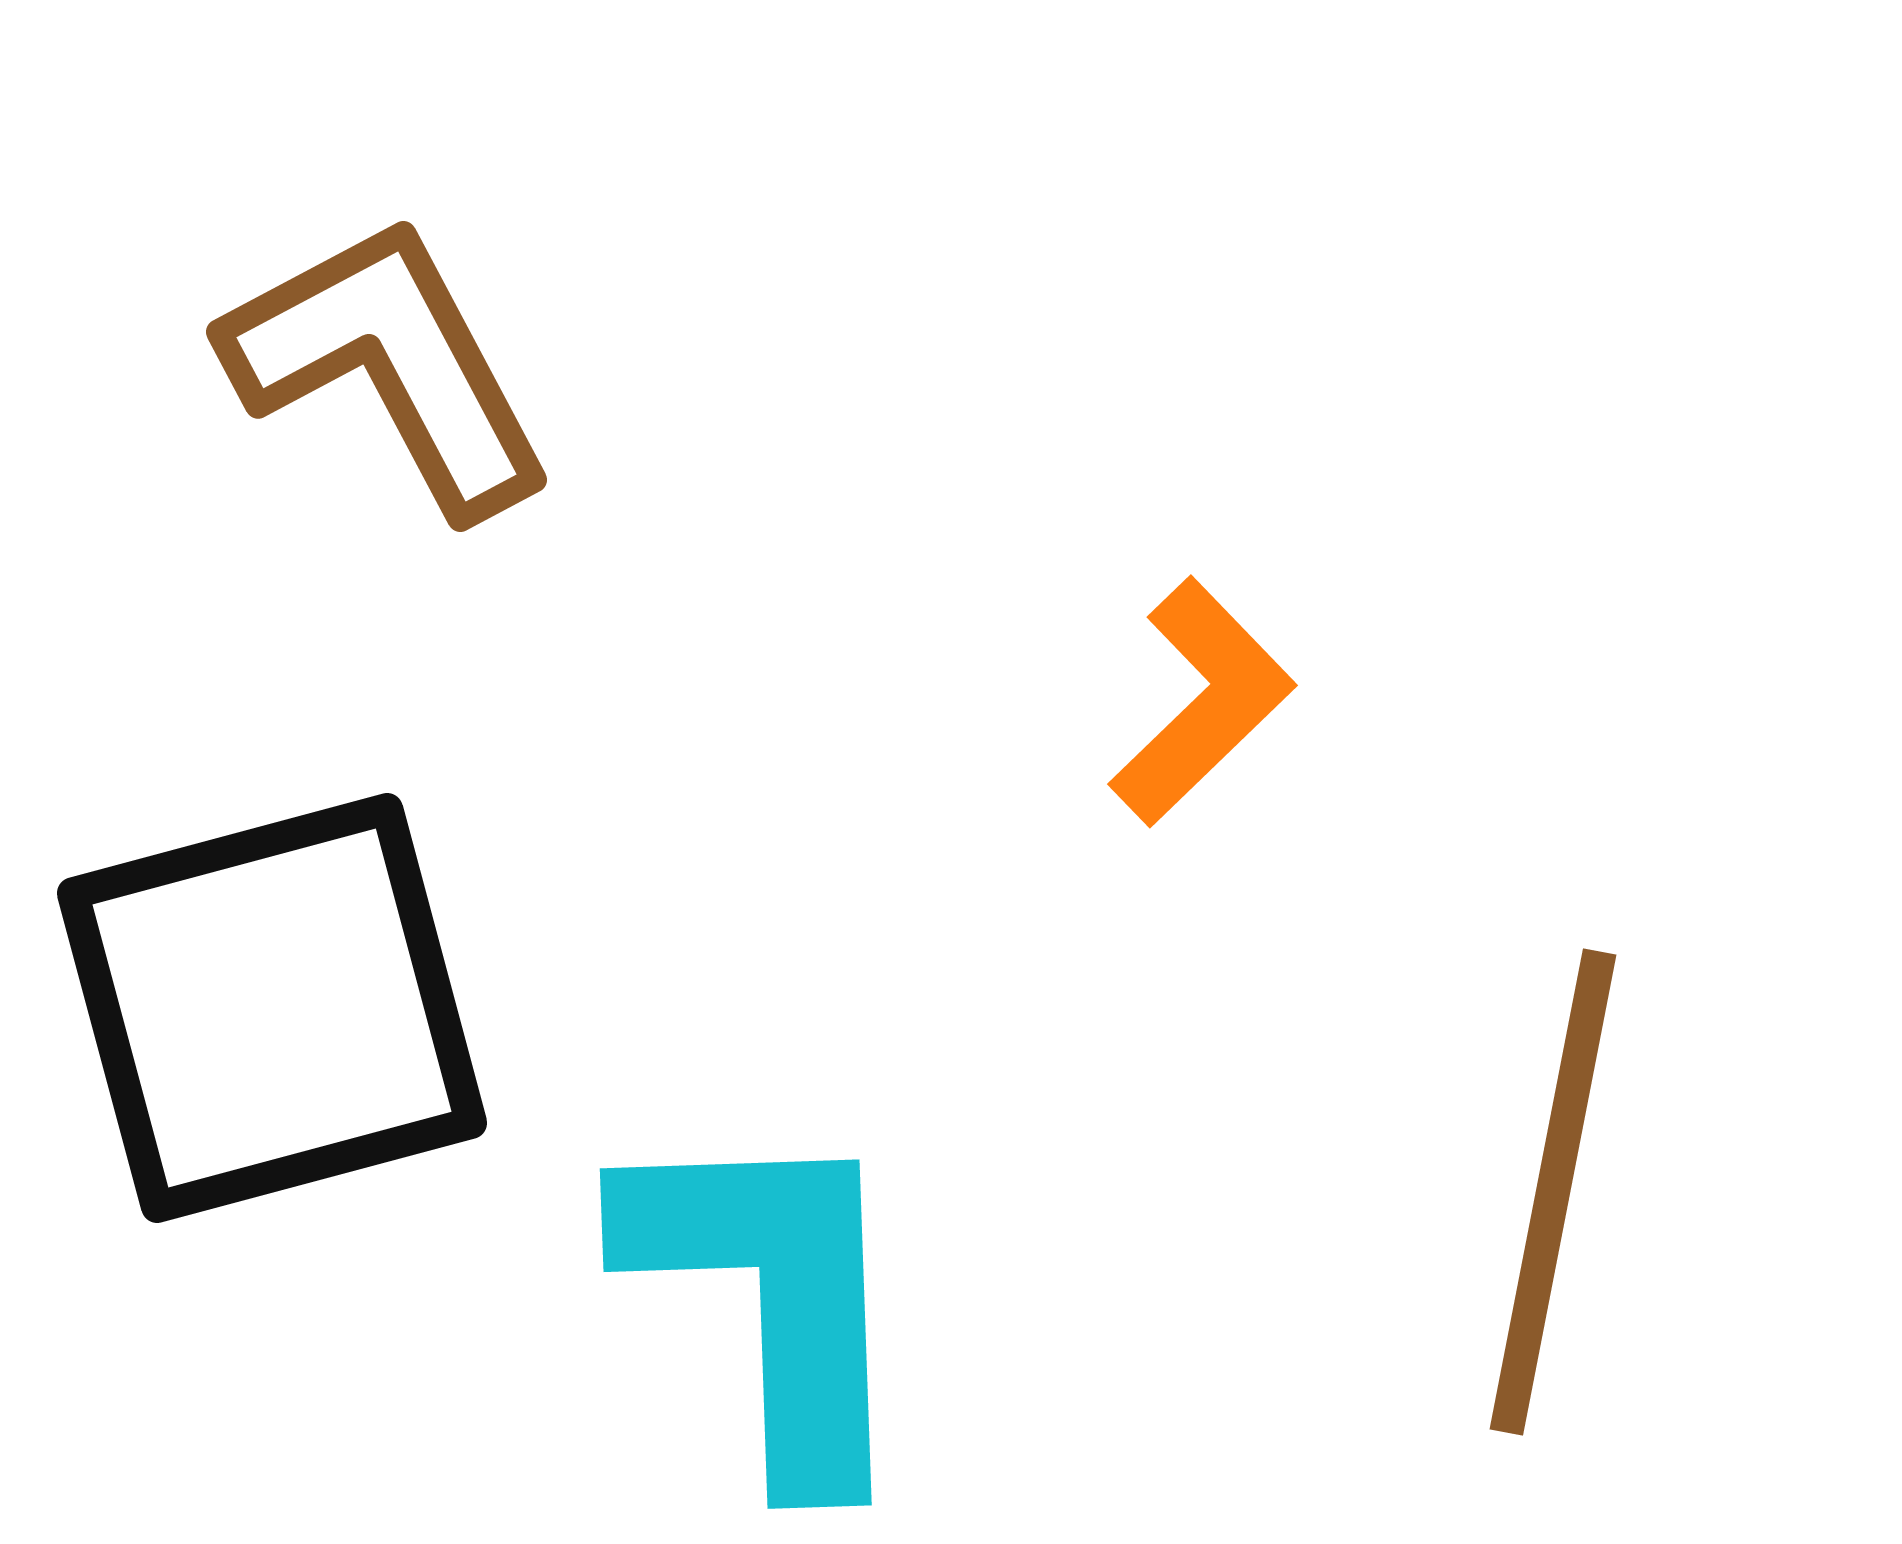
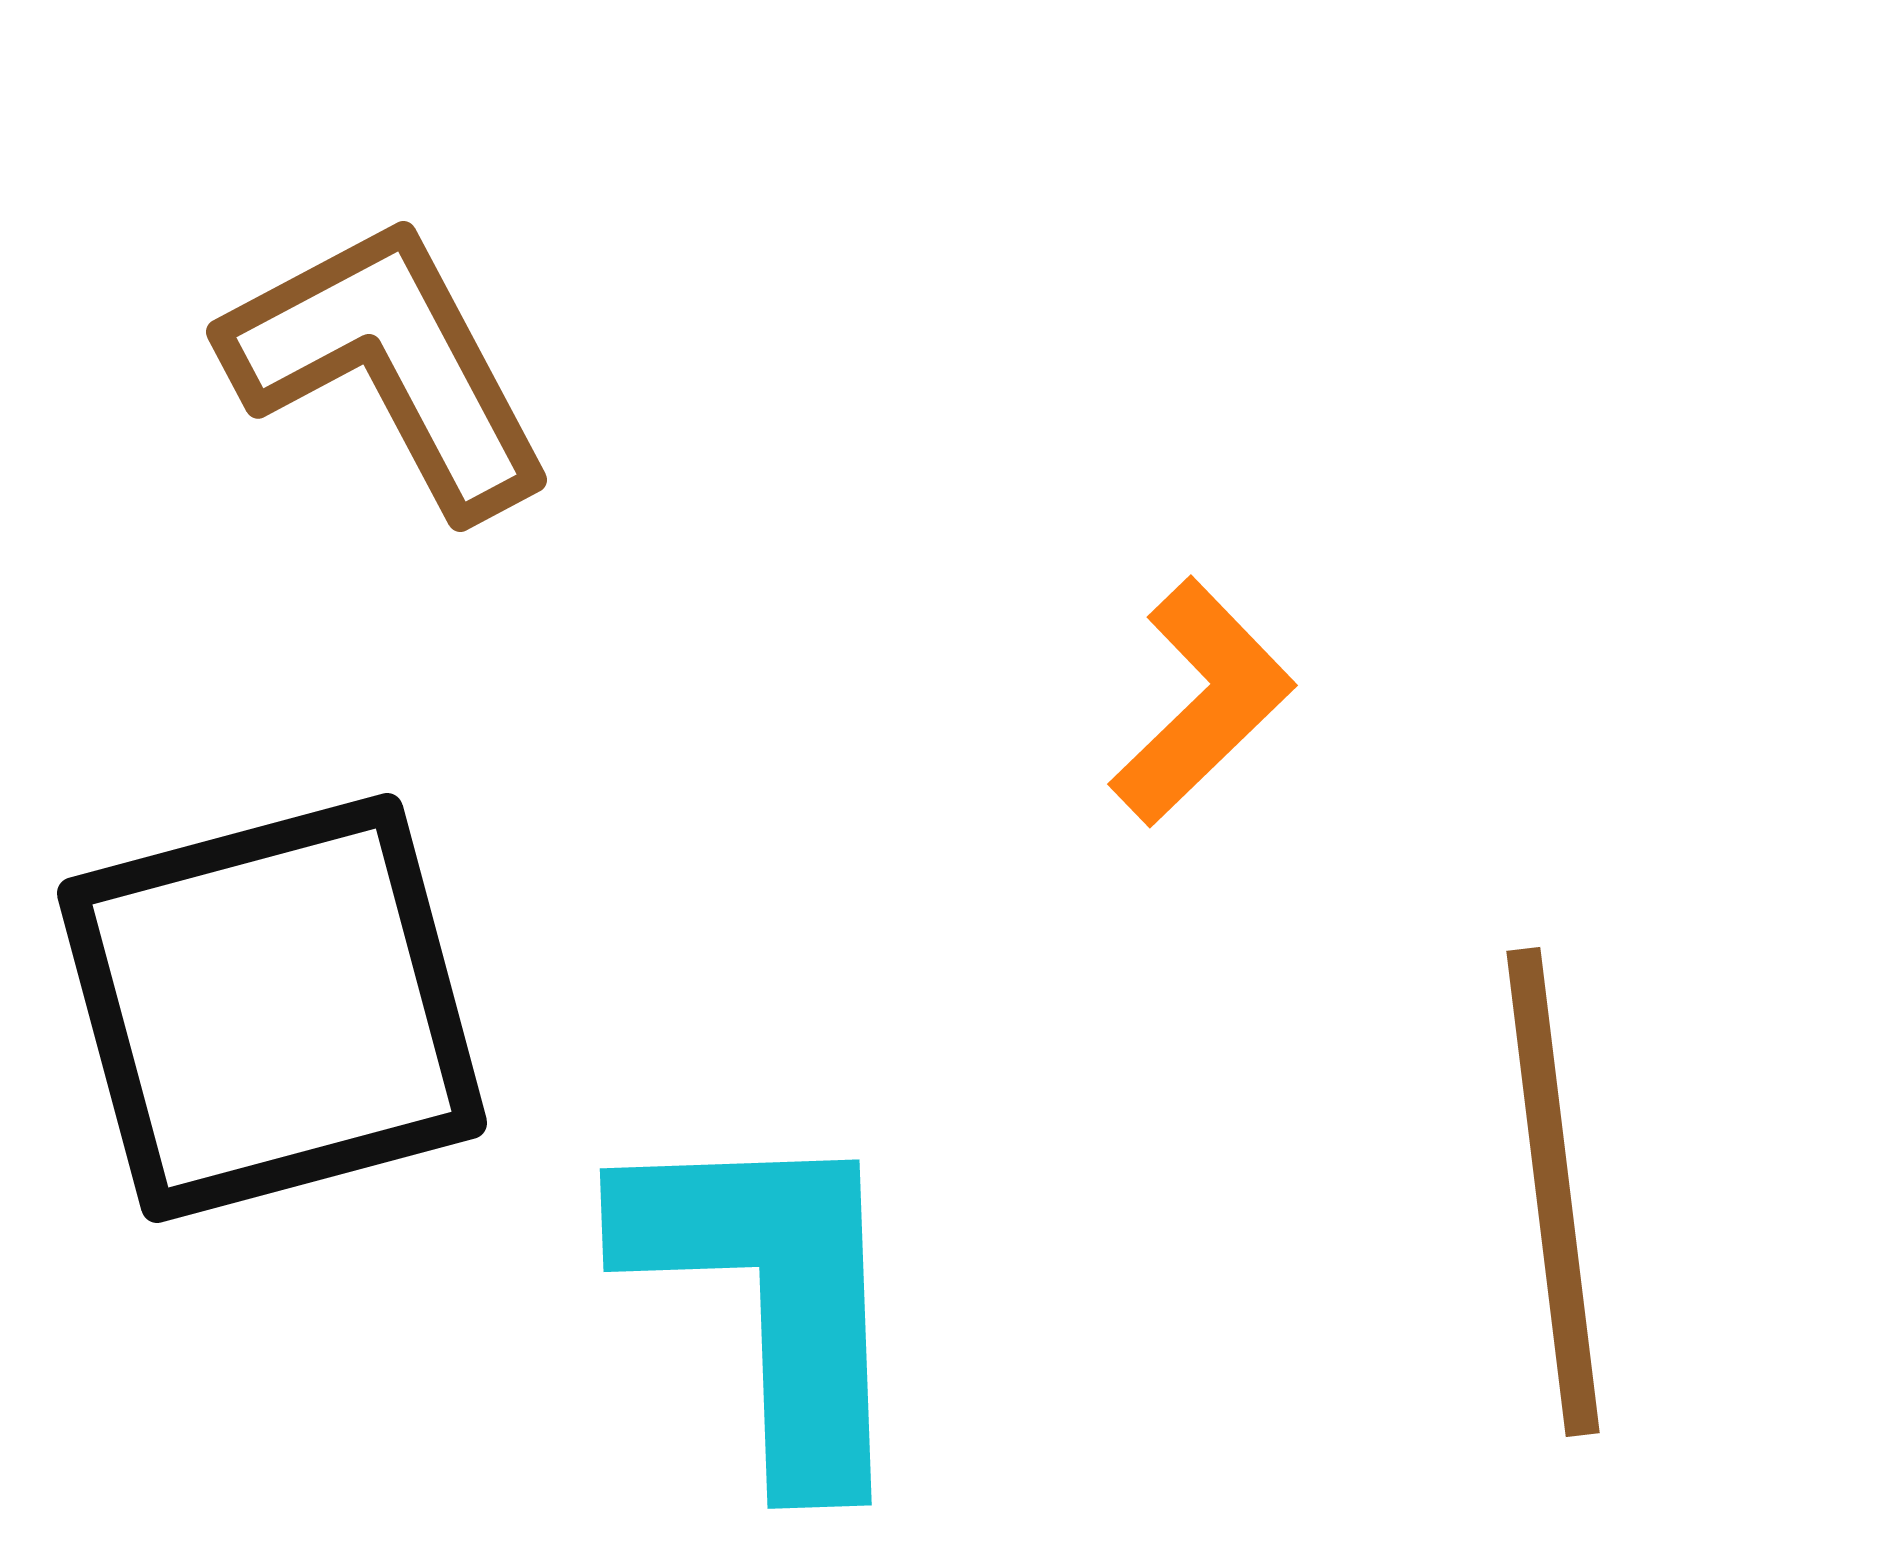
brown line: rotated 18 degrees counterclockwise
